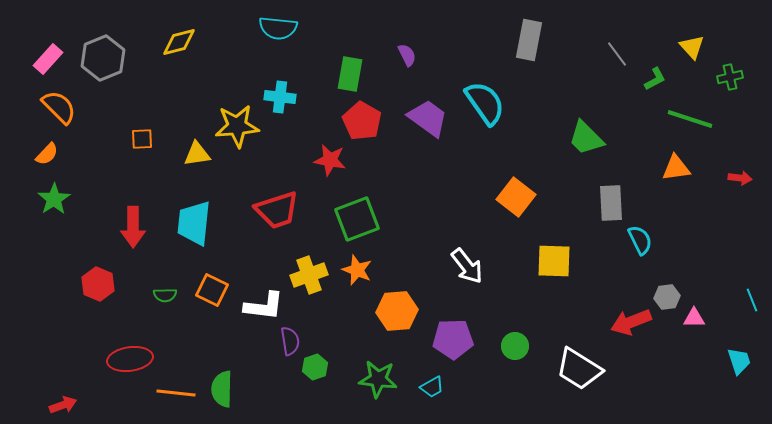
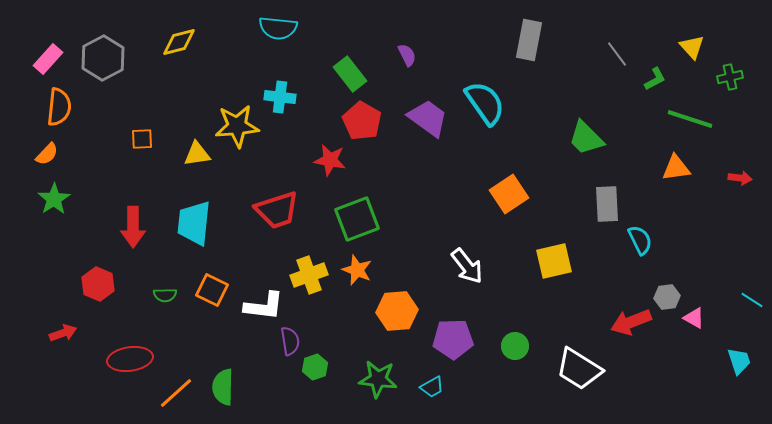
gray hexagon at (103, 58): rotated 6 degrees counterclockwise
green rectangle at (350, 74): rotated 48 degrees counterclockwise
orange semicircle at (59, 107): rotated 51 degrees clockwise
orange square at (516, 197): moved 7 px left, 3 px up; rotated 18 degrees clockwise
gray rectangle at (611, 203): moved 4 px left, 1 px down
yellow square at (554, 261): rotated 15 degrees counterclockwise
cyan line at (752, 300): rotated 35 degrees counterclockwise
pink triangle at (694, 318): rotated 30 degrees clockwise
green semicircle at (222, 389): moved 1 px right, 2 px up
orange line at (176, 393): rotated 48 degrees counterclockwise
red arrow at (63, 405): moved 72 px up
